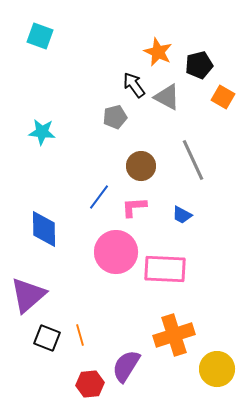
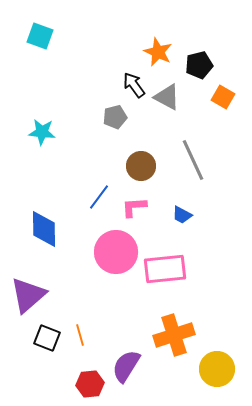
pink rectangle: rotated 9 degrees counterclockwise
